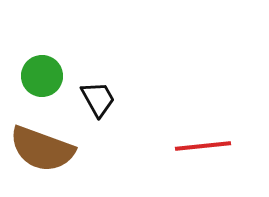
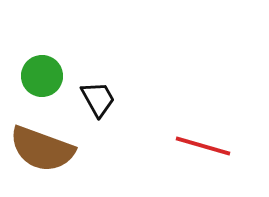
red line: rotated 22 degrees clockwise
